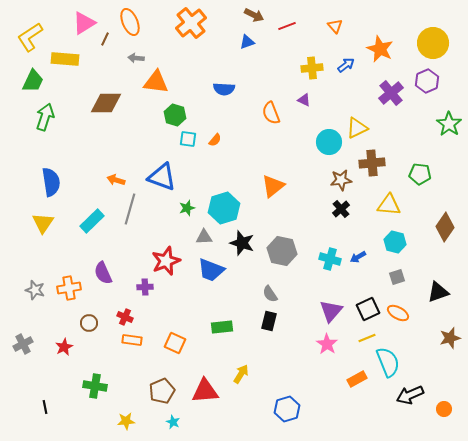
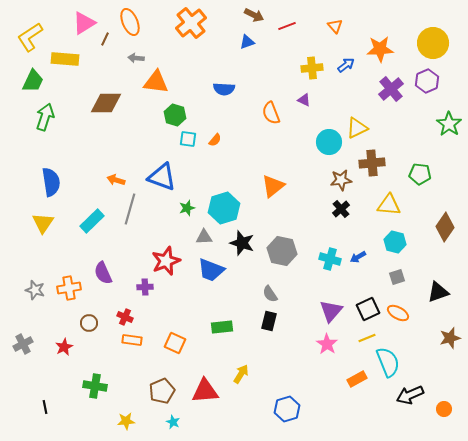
orange star at (380, 49): rotated 28 degrees counterclockwise
purple cross at (391, 93): moved 4 px up
